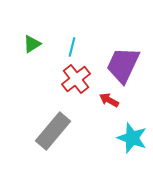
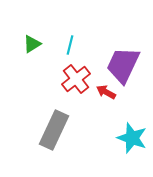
cyan line: moved 2 px left, 2 px up
red arrow: moved 3 px left, 8 px up
gray rectangle: moved 1 px right, 1 px up; rotated 15 degrees counterclockwise
